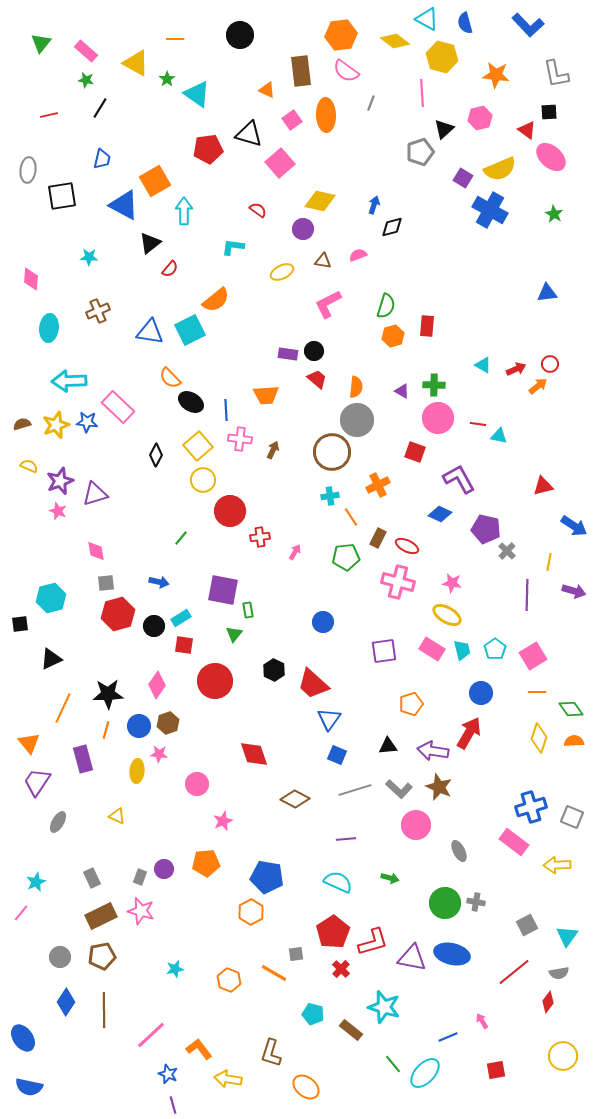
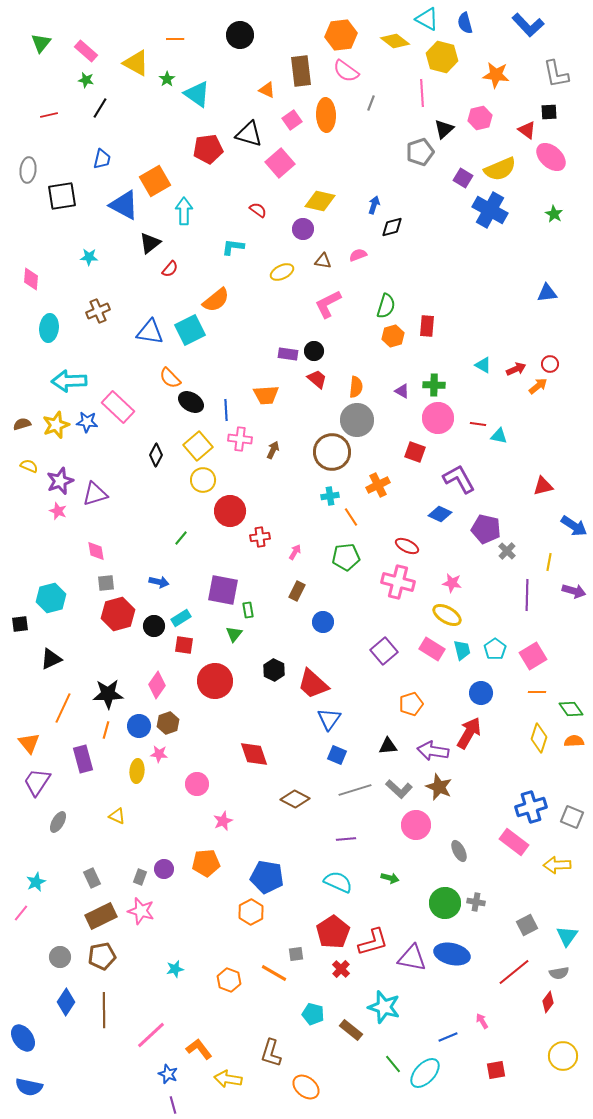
brown rectangle at (378, 538): moved 81 px left, 53 px down
purple square at (384, 651): rotated 32 degrees counterclockwise
